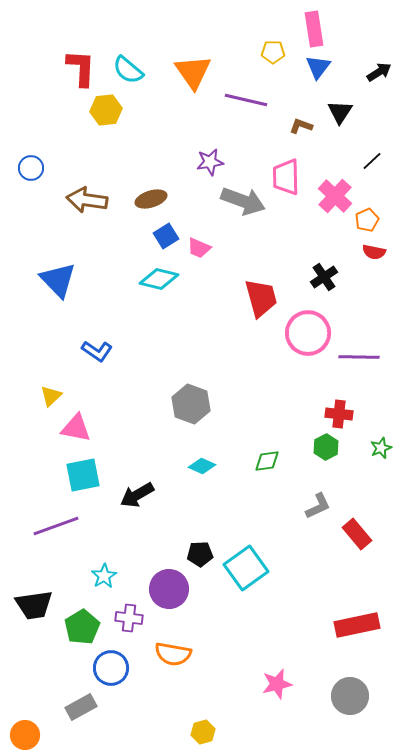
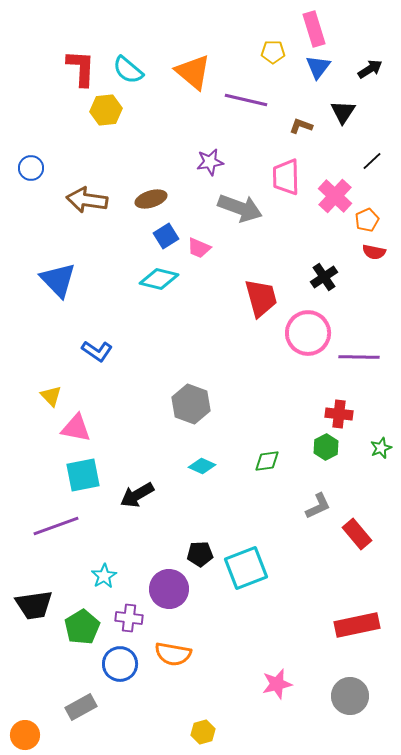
pink rectangle at (314, 29): rotated 8 degrees counterclockwise
orange triangle at (193, 72): rotated 15 degrees counterclockwise
black arrow at (379, 72): moved 9 px left, 3 px up
black triangle at (340, 112): moved 3 px right
gray arrow at (243, 201): moved 3 px left, 7 px down
yellow triangle at (51, 396): rotated 30 degrees counterclockwise
cyan square at (246, 568): rotated 15 degrees clockwise
blue circle at (111, 668): moved 9 px right, 4 px up
